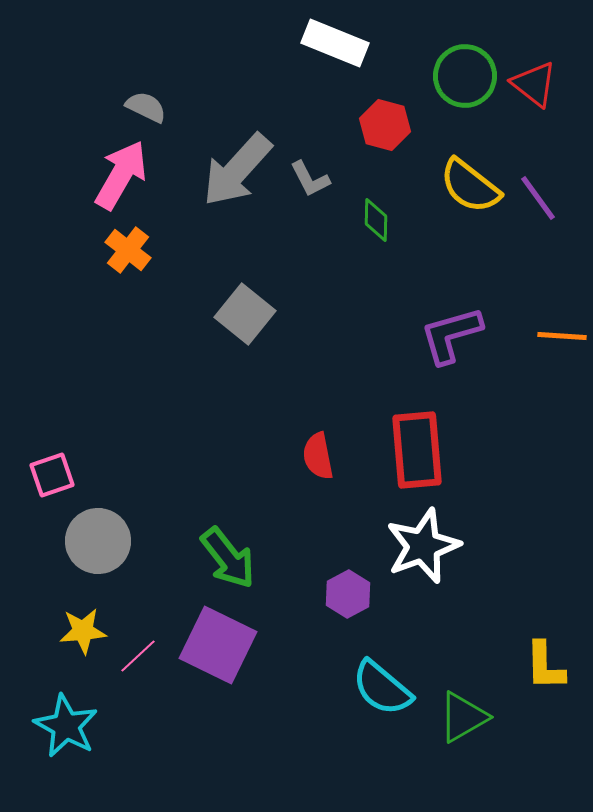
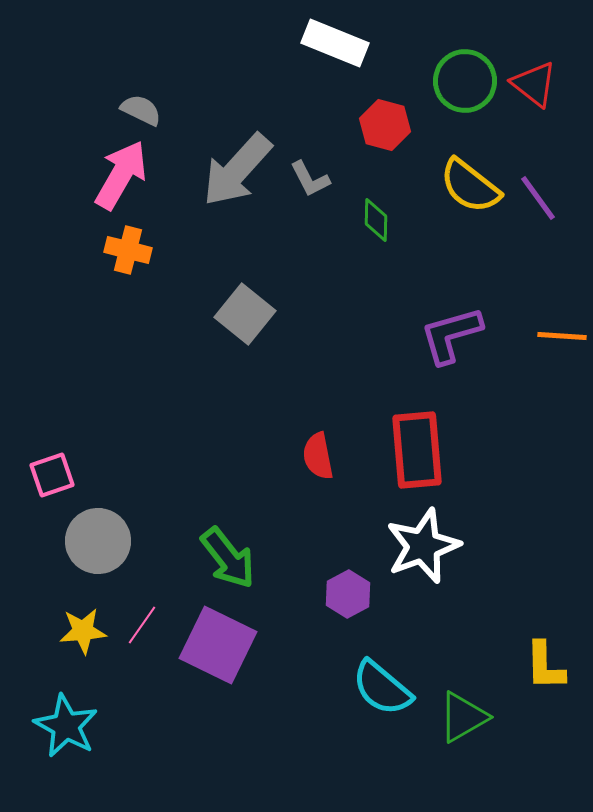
green circle: moved 5 px down
gray semicircle: moved 5 px left, 3 px down
orange cross: rotated 24 degrees counterclockwise
pink line: moved 4 px right, 31 px up; rotated 12 degrees counterclockwise
